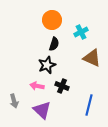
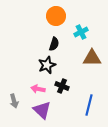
orange circle: moved 4 px right, 4 px up
brown triangle: rotated 24 degrees counterclockwise
pink arrow: moved 1 px right, 3 px down
